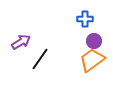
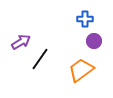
orange trapezoid: moved 11 px left, 10 px down
